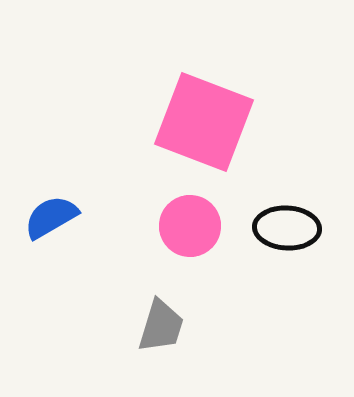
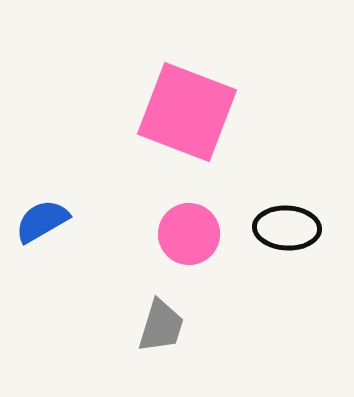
pink square: moved 17 px left, 10 px up
blue semicircle: moved 9 px left, 4 px down
pink circle: moved 1 px left, 8 px down
